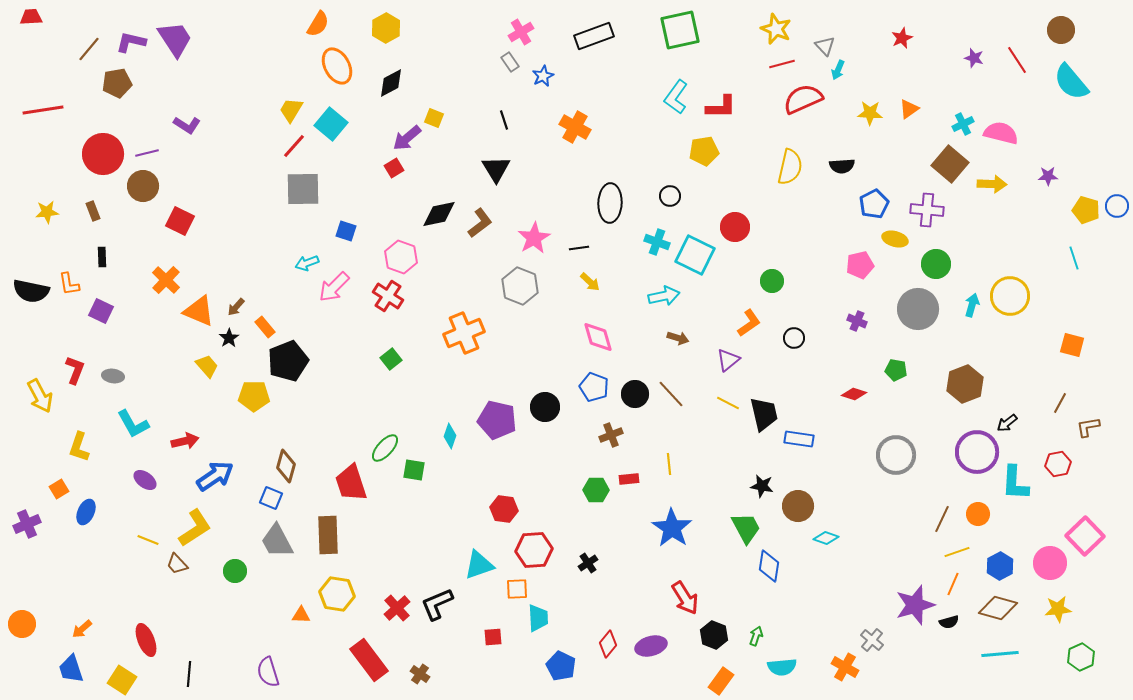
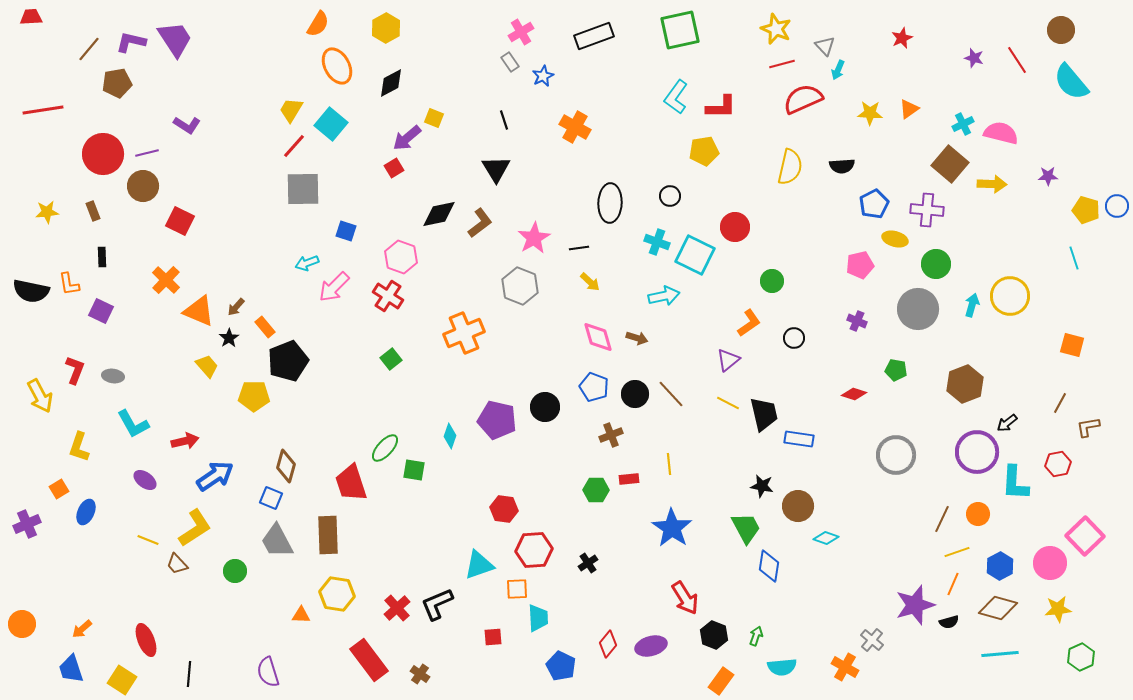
brown arrow at (678, 338): moved 41 px left
